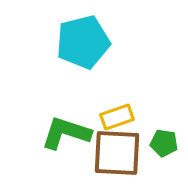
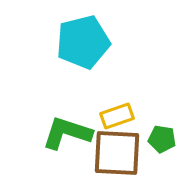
yellow rectangle: moved 1 px up
green L-shape: moved 1 px right
green pentagon: moved 2 px left, 4 px up
